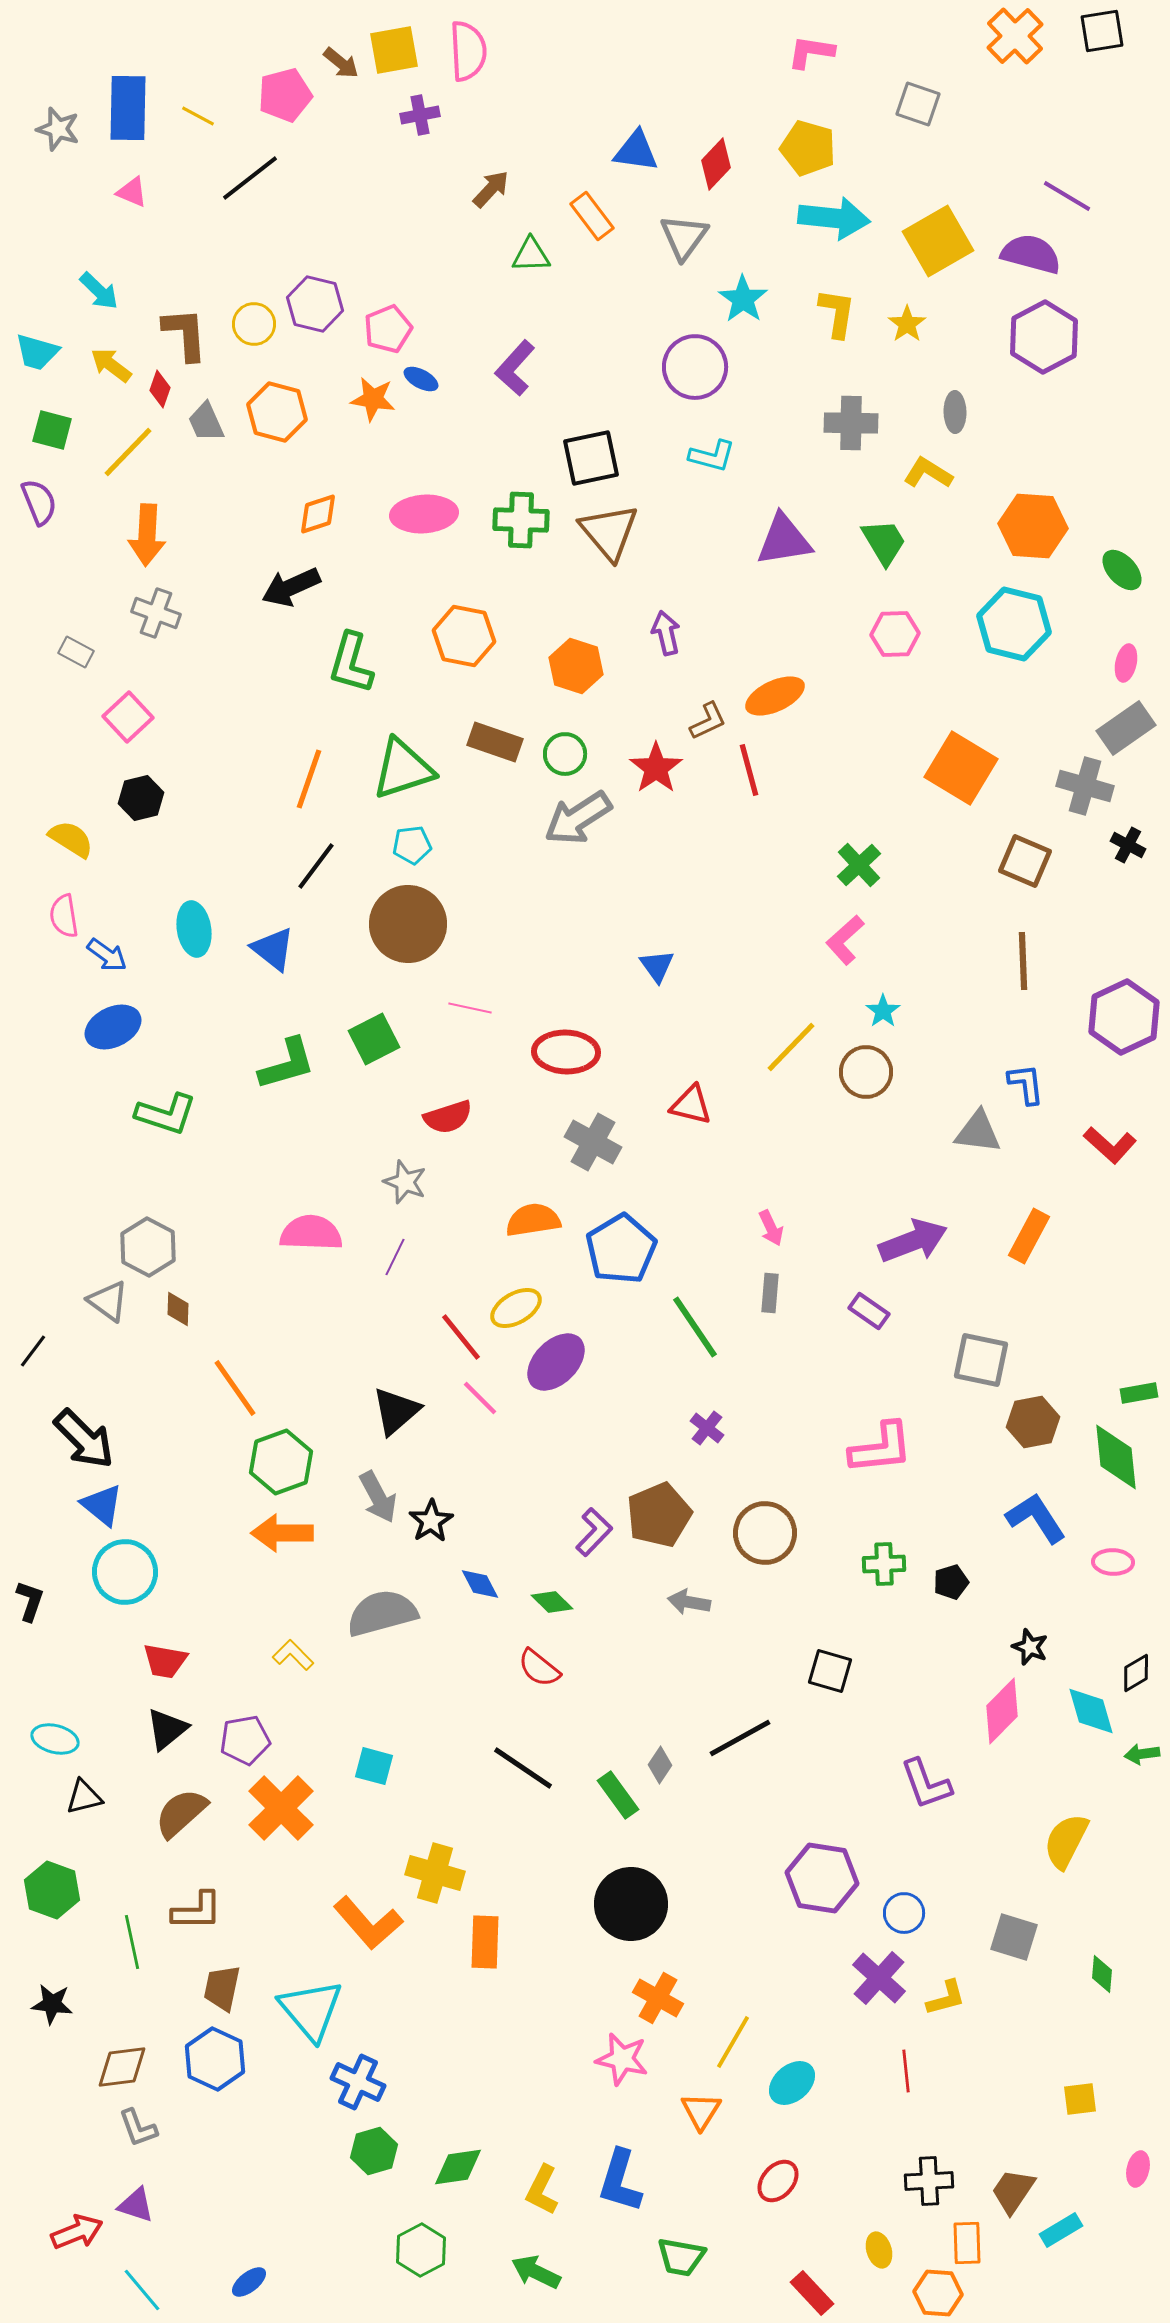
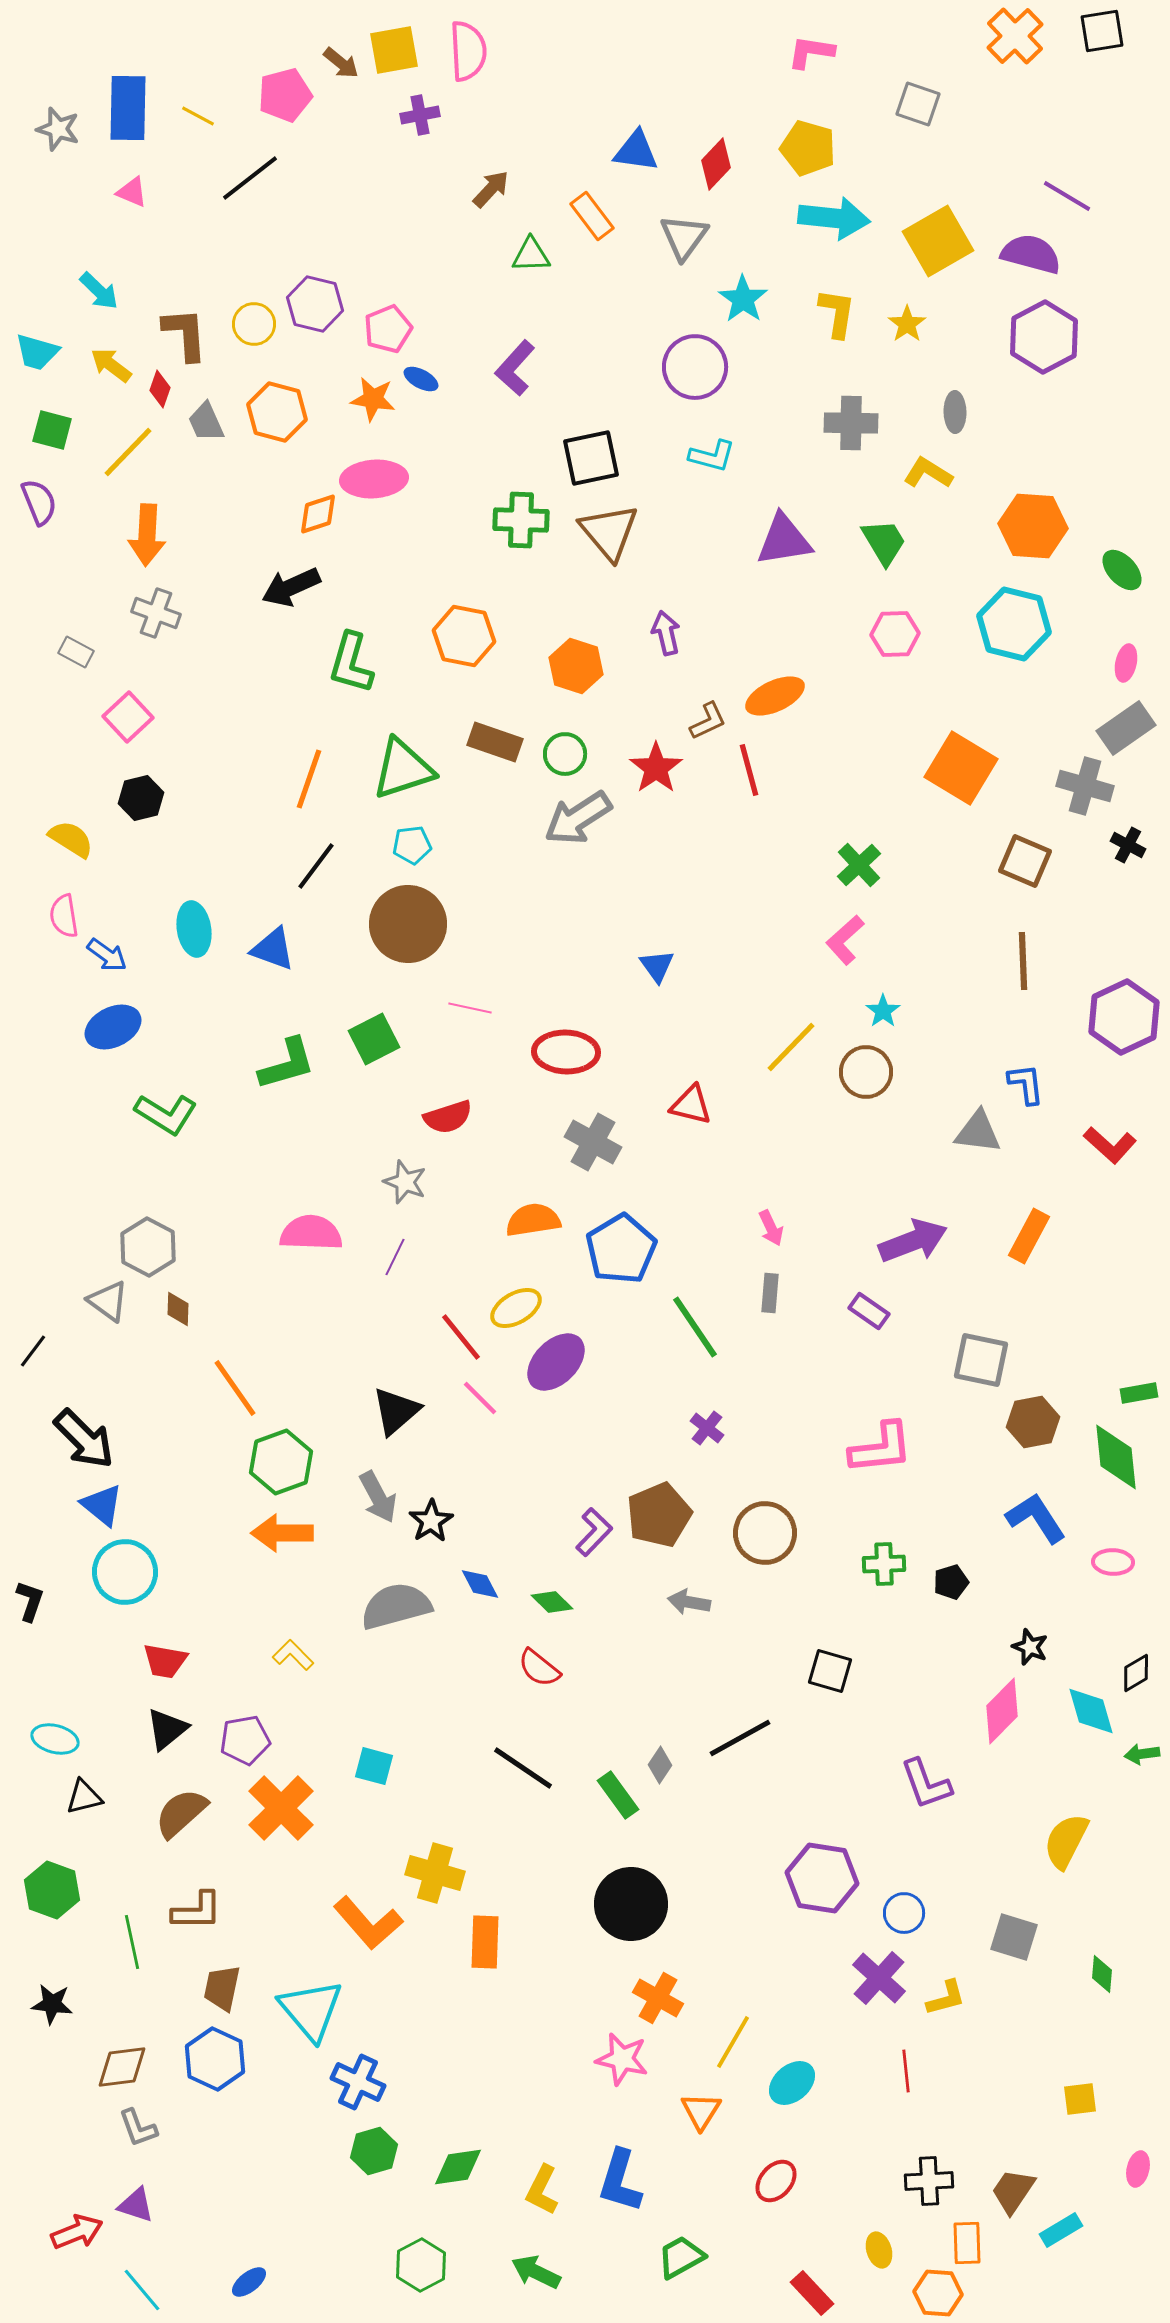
pink ellipse at (424, 514): moved 50 px left, 35 px up
blue triangle at (273, 949): rotated 18 degrees counterclockwise
green L-shape at (166, 1114): rotated 14 degrees clockwise
gray semicircle at (382, 1613): moved 14 px right, 7 px up
red ellipse at (778, 2181): moved 2 px left
green hexagon at (421, 2250): moved 15 px down
green trapezoid at (681, 2257): rotated 141 degrees clockwise
